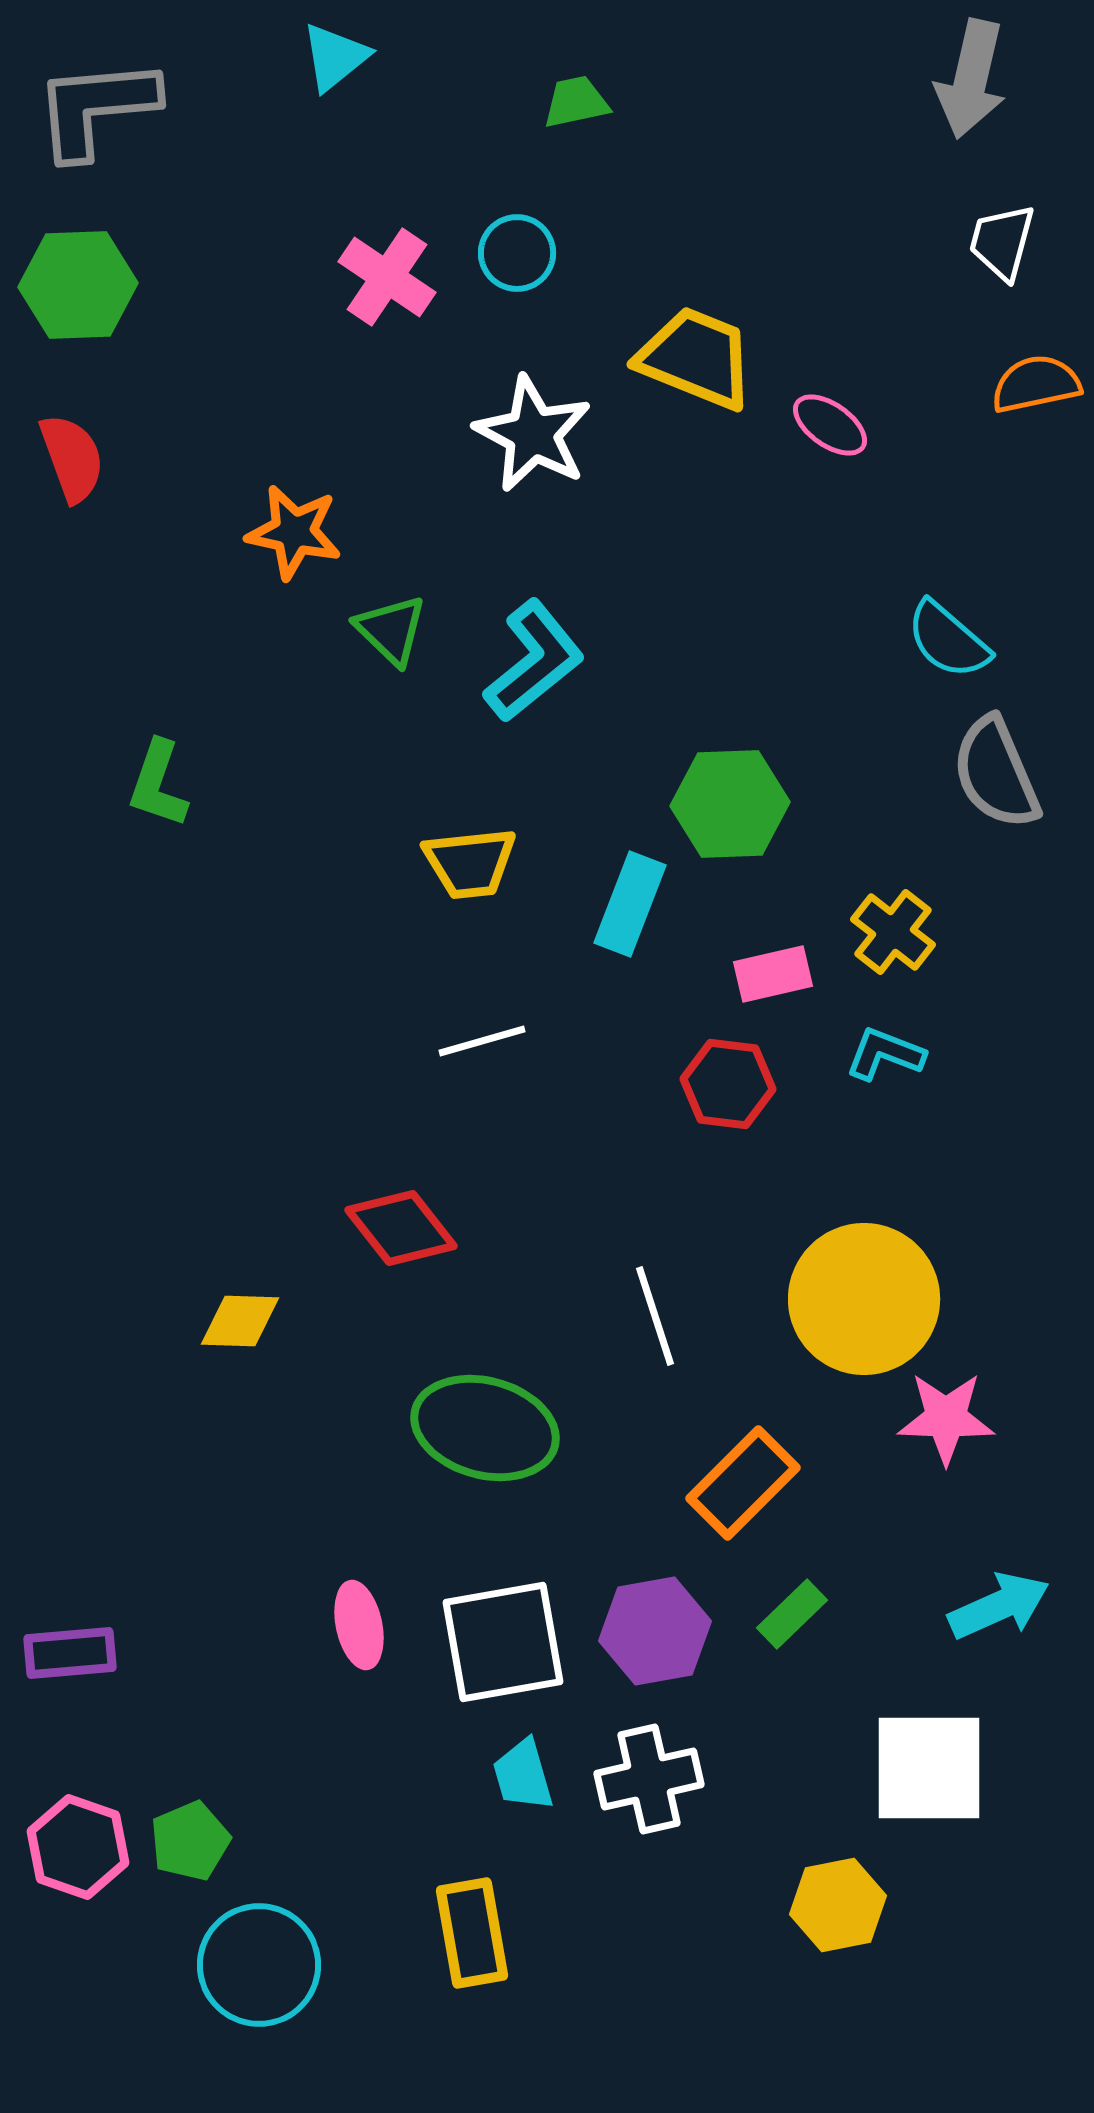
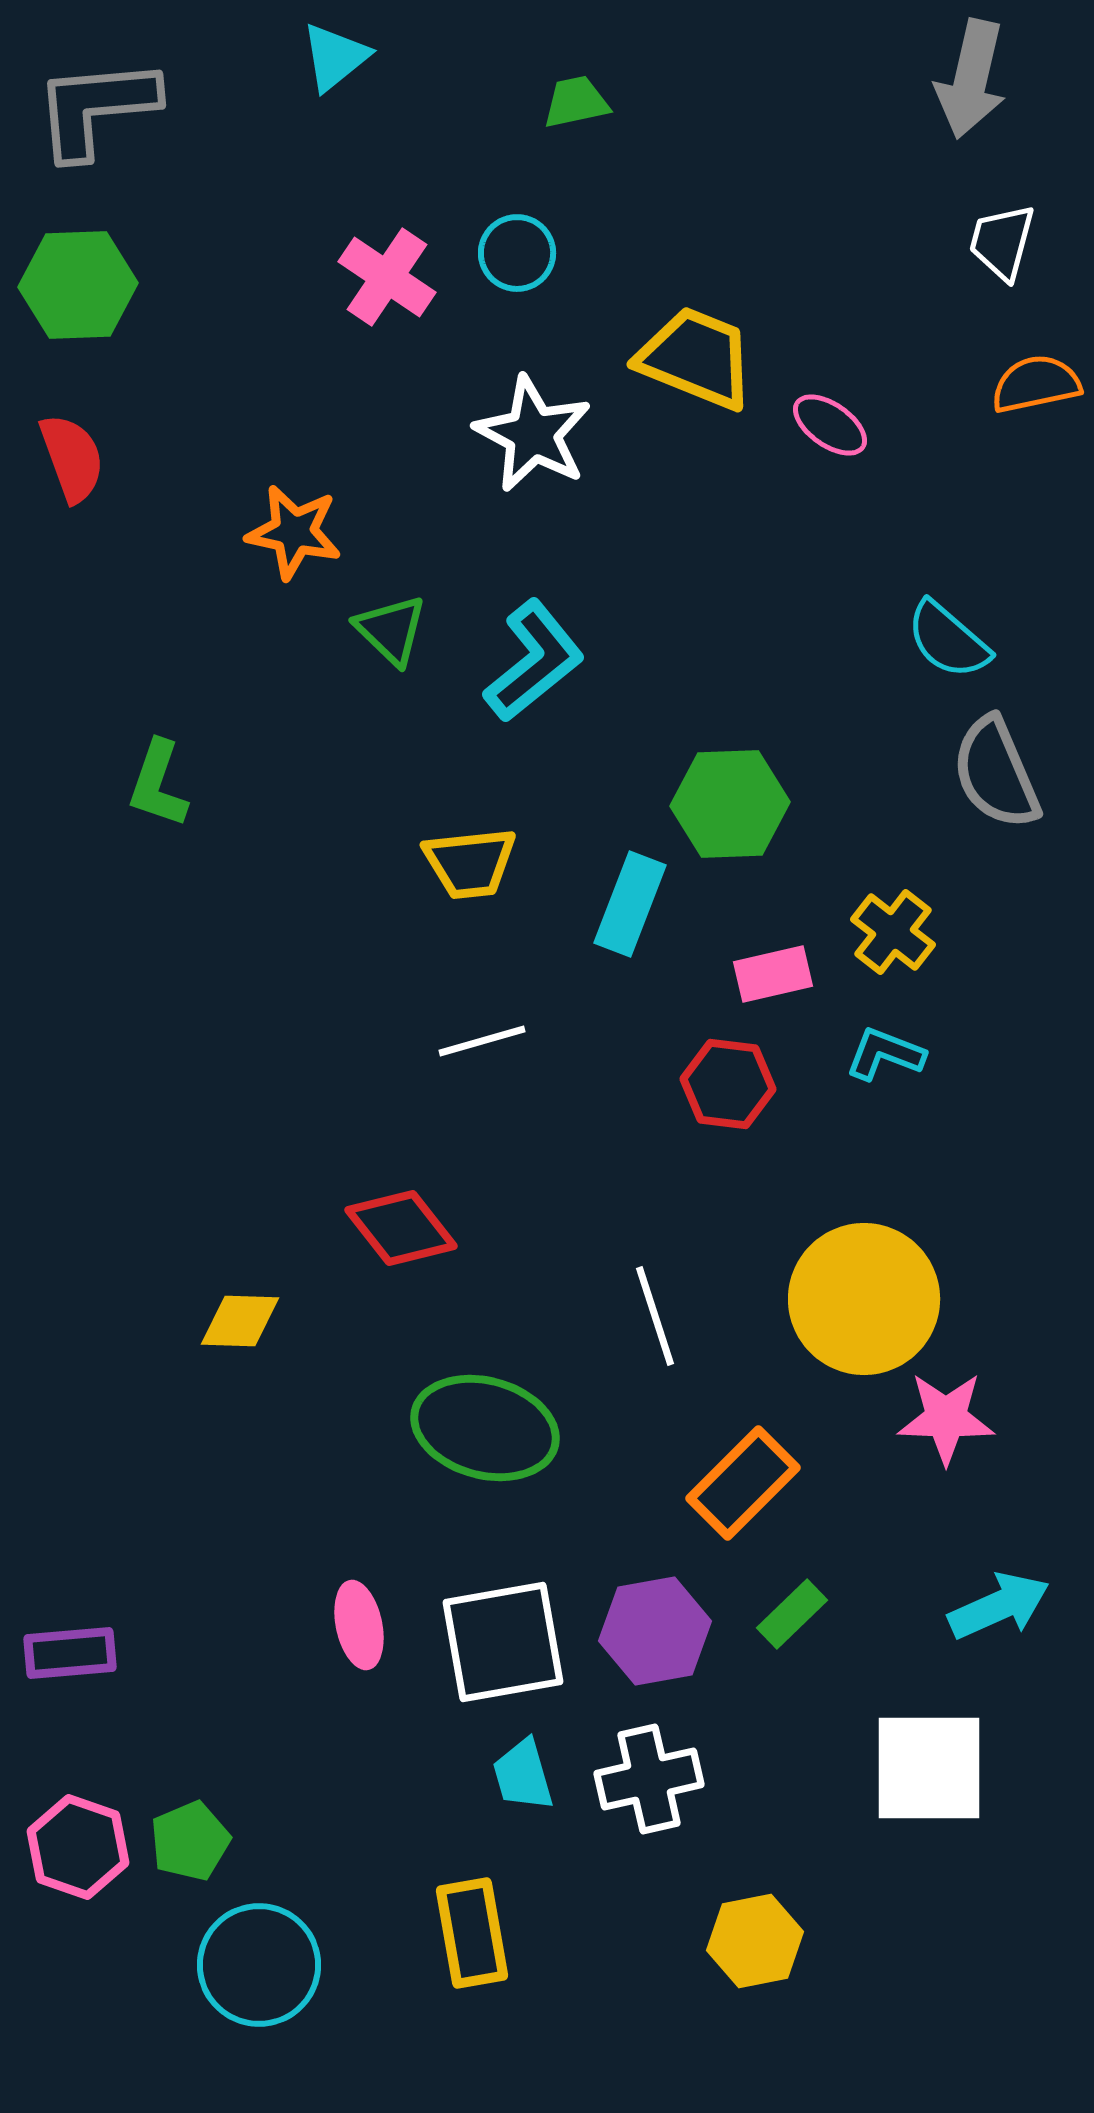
yellow hexagon at (838, 1905): moved 83 px left, 36 px down
